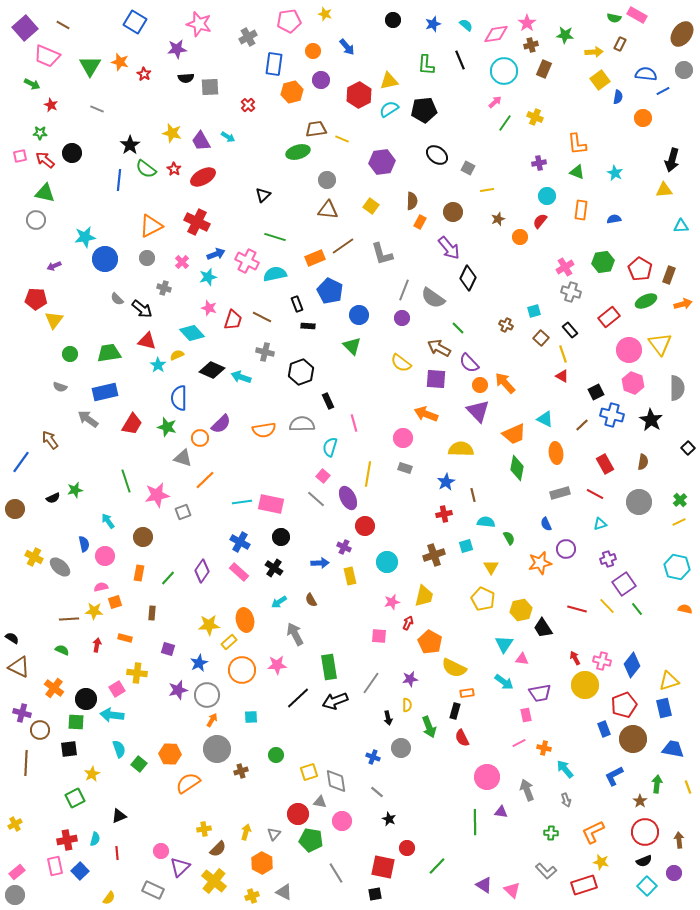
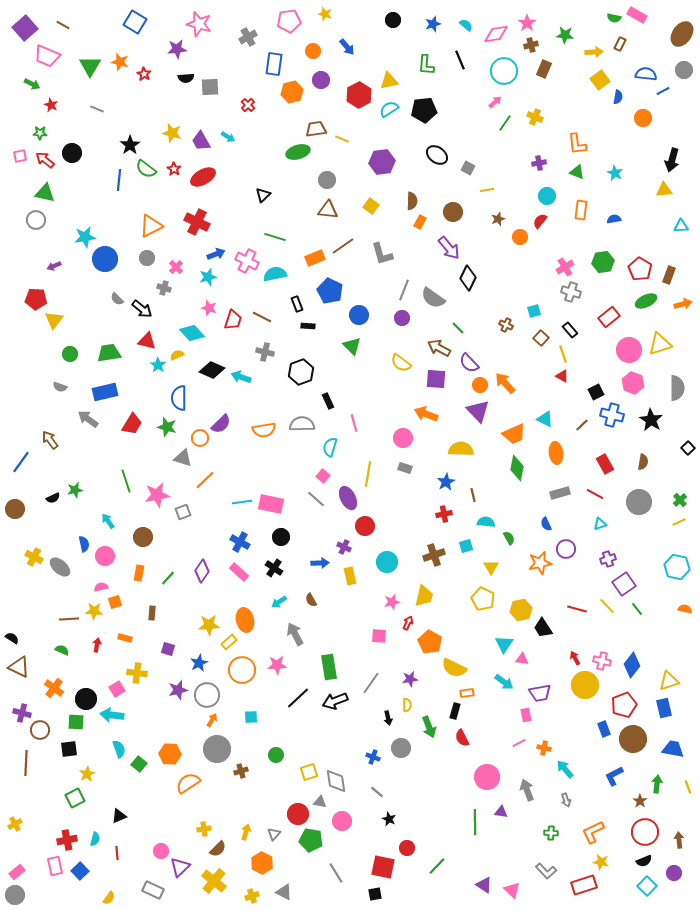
pink cross at (182, 262): moved 6 px left, 5 px down
yellow triangle at (660, 344): rotated 50 degrees clockwise
yellow star at (92, 774): moved 5 px left
